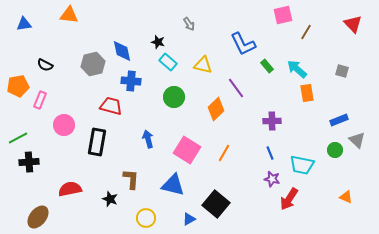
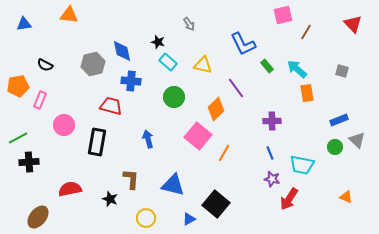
pink square at (187, 150): moved 11 px right, 14 px up; rotated 8 degrees clockwise
green circle at (335, 150): moved 3 px up
